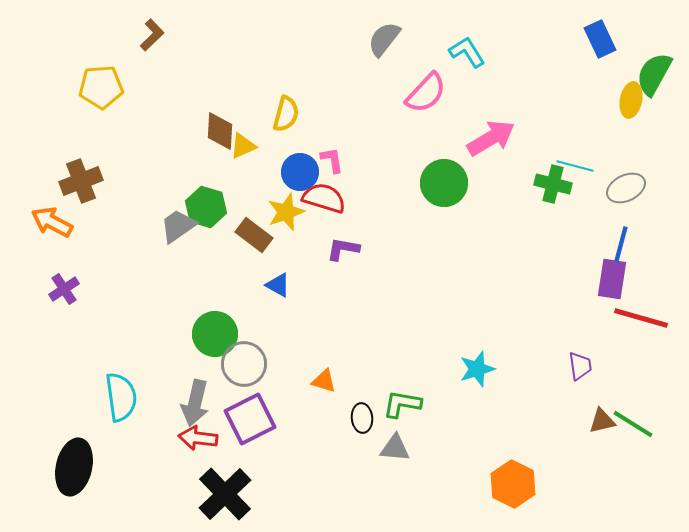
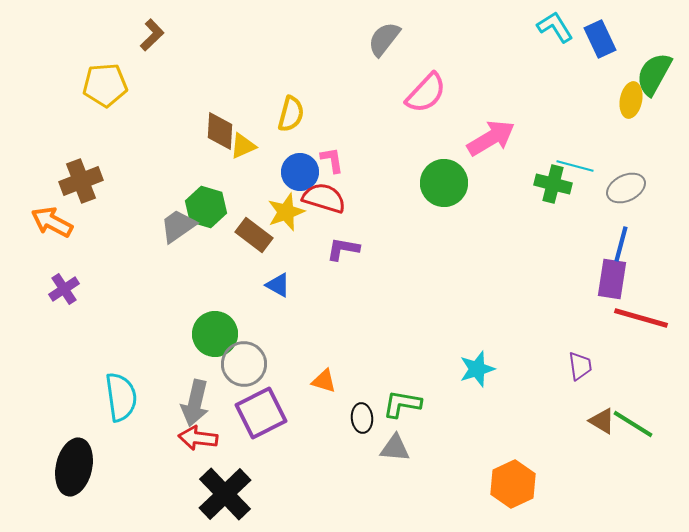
cyan L-shape at (467, 52): moved 88 px right, 25 px up
yellow pentagon at (101, 87): moved 4 px right, 2 px up
yellow semicircle at (286, 114): moved 5 px right
purple square at (250, 419): moved 11 px right, 6 px up
brown triangle at (602, 421): rotated 44 degrees clockwise
orange hexagon at (513, 484): rotated 9 degrees clockwise
